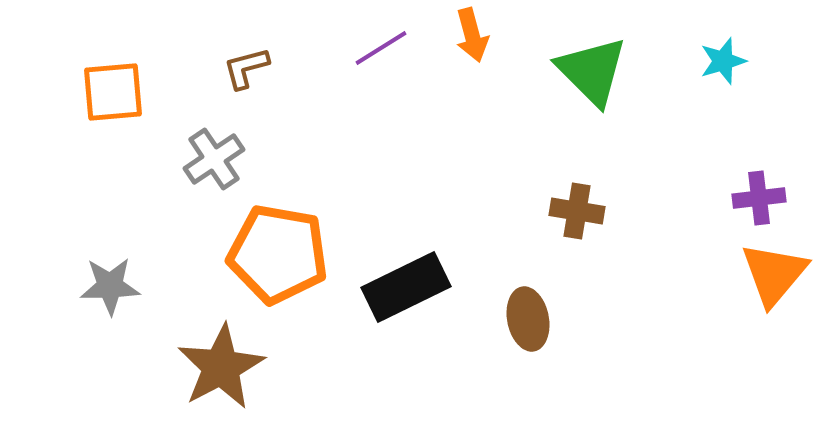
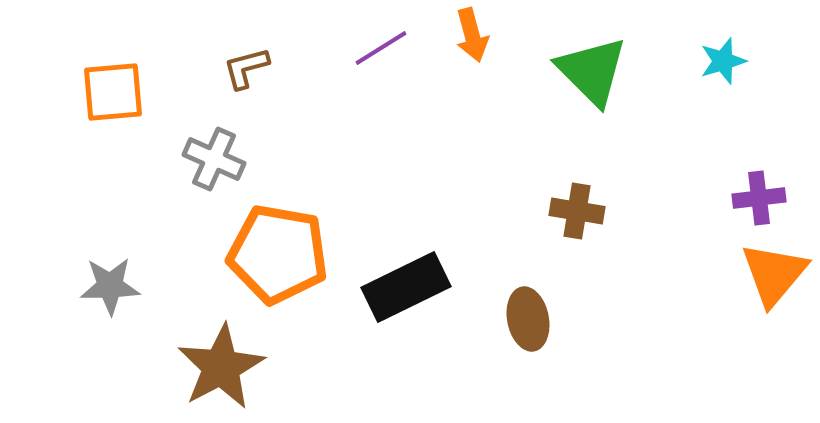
gray cross: rotated 32 degrees counterclockwise
